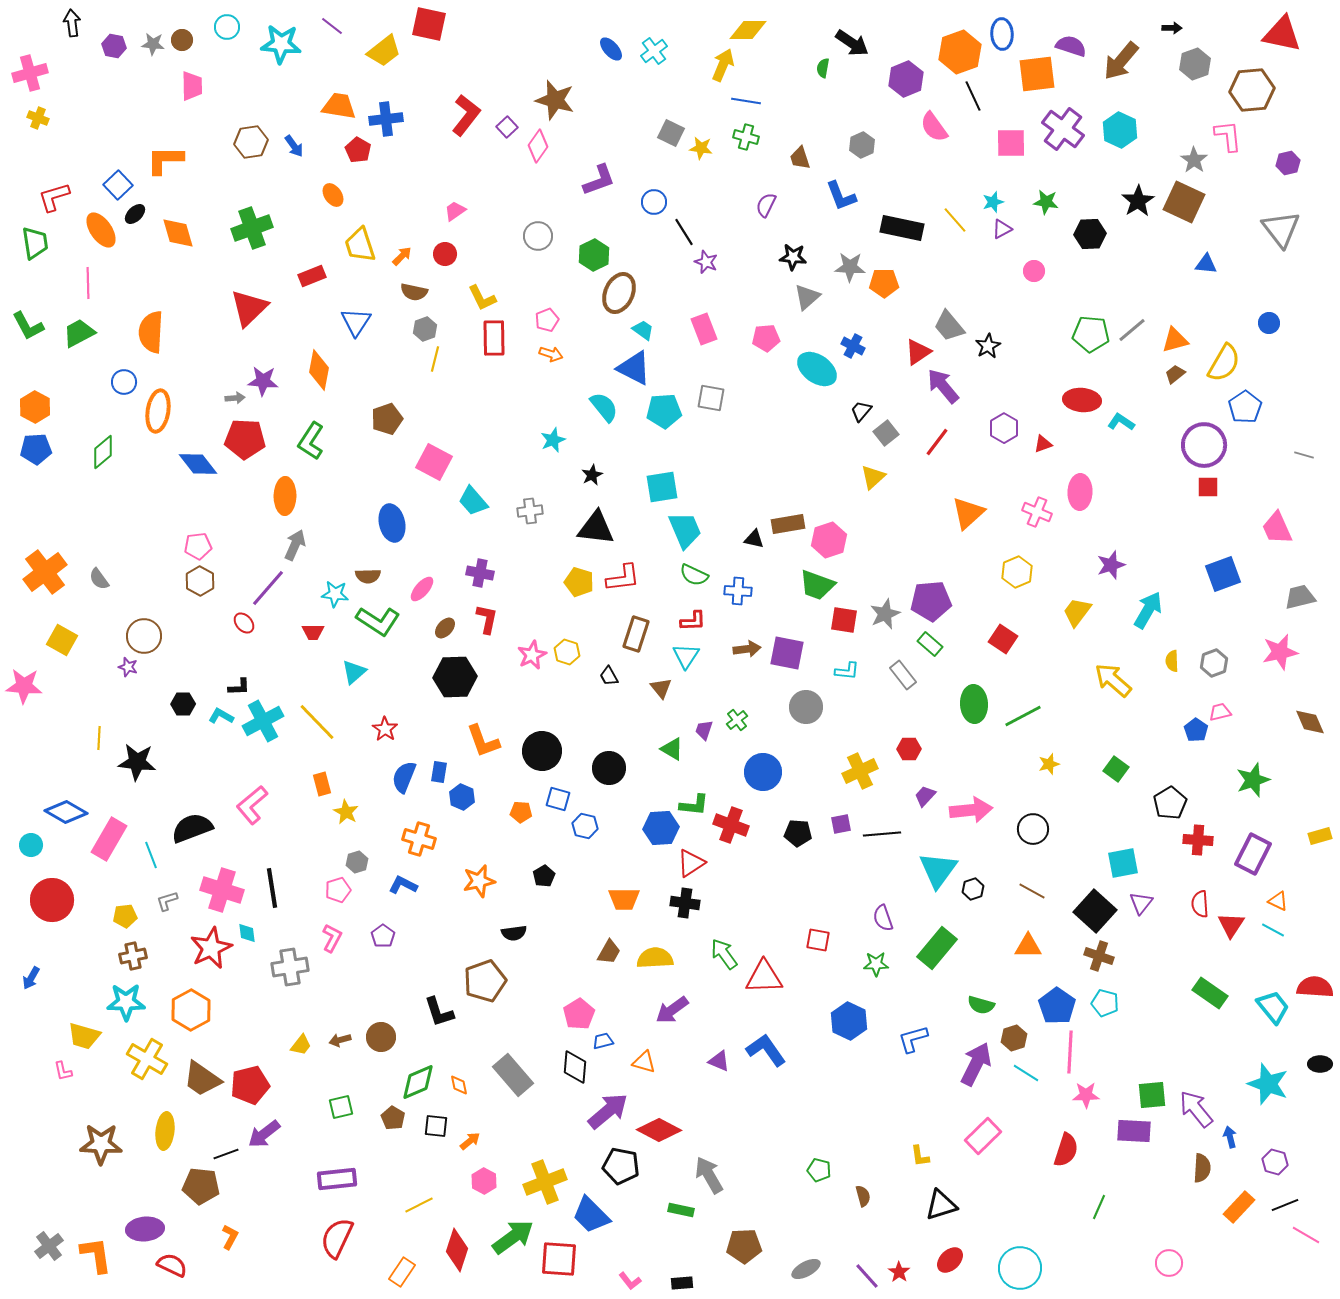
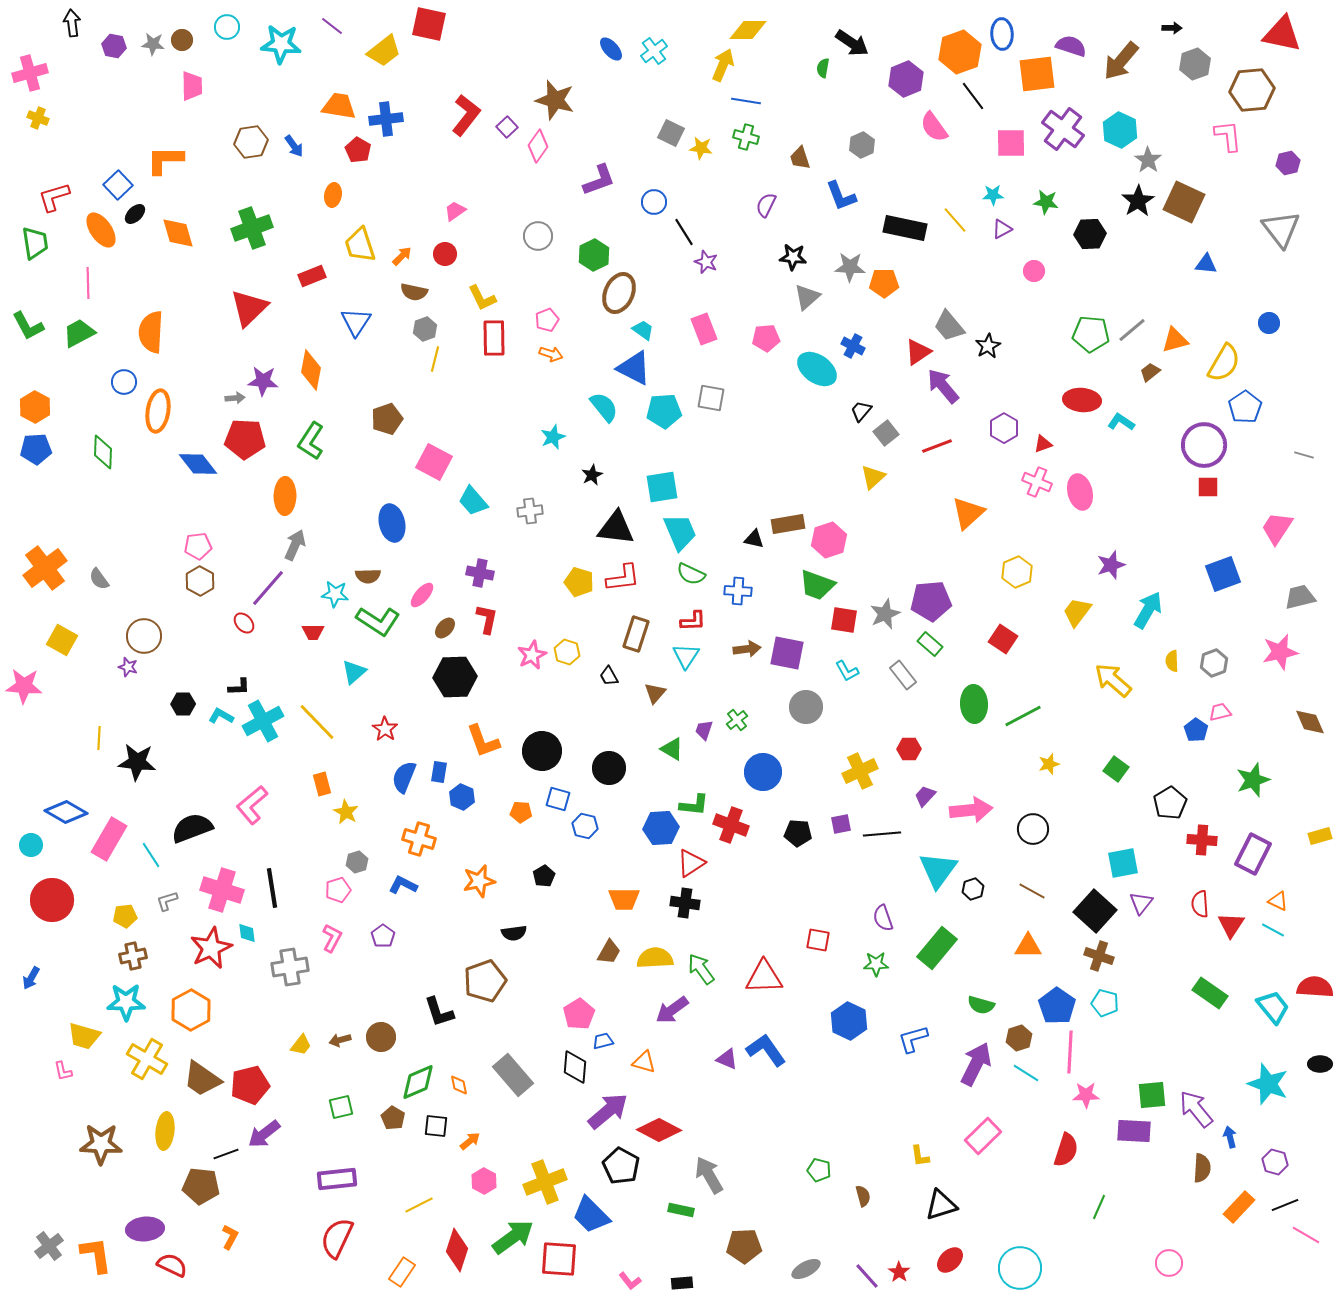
black line at (973, 96): rotated 12 degrees counterclockwise
gray star at (1194, 160): moved 46 px left
orange ellipse at (333, 195): rotated 45 degrees clockwise
cyan star at (993, 202): moved 7 px up; rotated 15 degrees clockwise
black rectangle at (902, 228): moved 3 px right
orange diamond at (319, 370): moved 8 px left
brown trapezoid at (1175, 374): moved 25 px left, 2 px up
cyan star at (553, 440): moved 3 px up
red line at (937, 442): moved 4 px down; rotated 32 degrees clockwise
green diamond at (103, 452): rotated 48 degrees counterclockwise
pink ellipse at (1080, 492): rotated 16 degrees counterclockwise
pink cross at (1037, 512): moved 30 px up
black triangle at (596, 528): moved 20 px right
pink trapezoid at (1277, 528): rotated 57 degrees clockwise
cyan trapezoid at (685, 530): moved 5 px left, 2 px down
orange cross at (45, 572): moved 4 px up
green semicircle at (694, 575): moved 3 px left, 1 px up
pink ellipse at (422, 589): moved 6 px down
cyan L-shape at (847, 671): rotated 55 degrees clockwise
brown triangle at (661, 688): moved 6 px left, 5 px down; rotated 20 degrees clockwise
red cross at (1198, 840): moved 4 px right
cyan line at (151, 855): rotated 12 degrees counterclockwise
green arrow at (724, 954): moved 23 px left, 15 px down
brown hexagon at (1014, 1038): moved 5 px right
purple triangle at (719, 1061): moved 8 px right, 2 px up
black pentagon at (621, 1166): rotated 18 degrees clockwise
